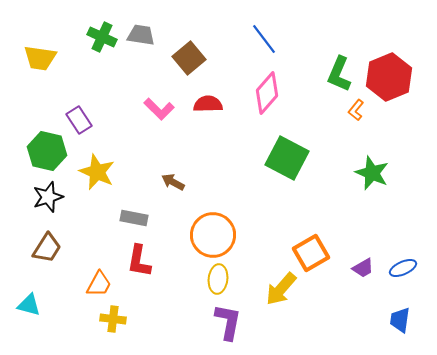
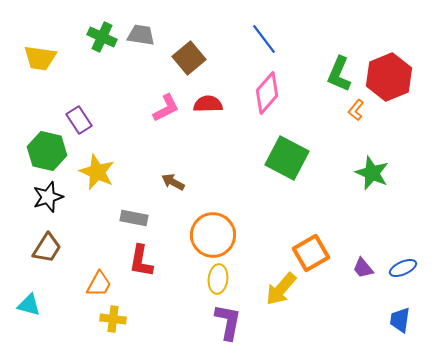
pink L-shape: moved 7 px right, 1 px up; rotated 72 degrees counterclockwise
red L-shape: moved 2 px right
purple trapezoid: rotated 80 degrees clockwise
